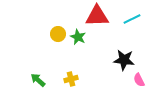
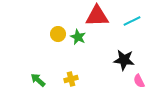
cyan line: moved 2 px down
pink semicircle: moved 1 px down
